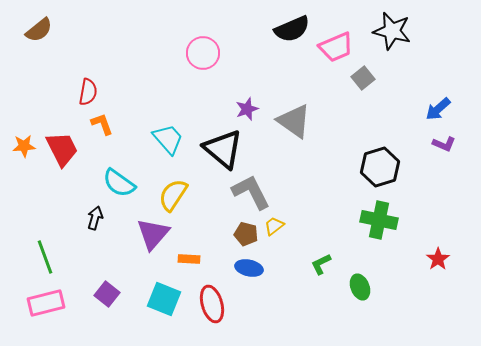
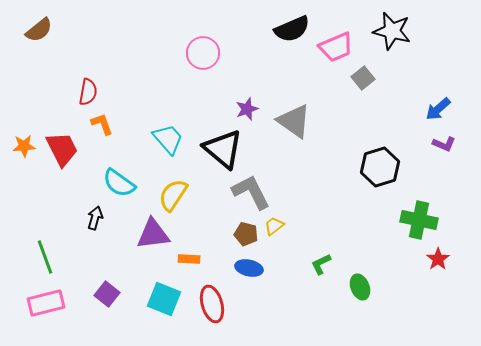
green cross: moved 40 px right
purple triangle: rotated 42 degrees clockwise
